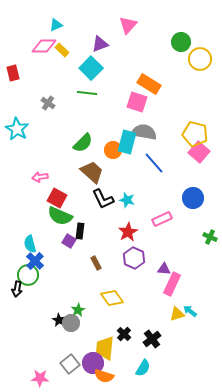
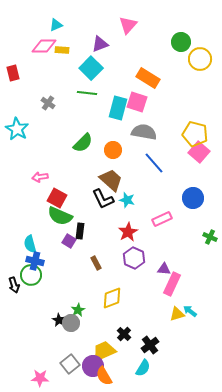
yellow rectangle at (62, 50): rotated 40 degrees counterclockwise
orange rectangle at (149, 84): moved 1 px left, 6 px up
cyan rectangle at (127, 142): moved 9 px left, 34 px up
brown trapezoid at (92, 172): moved 19 px right, 8 px down
blue cross at (35, 261): rotated 30 degrees counterclockwise
green circle at (28, 275): moved 3 px right
black arrow at (17, 289): moved 3 px left, 4 px up; rotated 28 degrees counterclockwise
yellow diamond at (112, 298): rotated 75 degrees counterclockwise
black cross at (152, 339): moved 2 px left, 6 px down
yellow trapezoid at (105, 348): moved 1 px left, 3 px down; rotated 60 degrees clockwise
purple circle at (93, 363): moved 3 px down
orange semicircle at (104, 376): rotated 42 degrees clockwise
